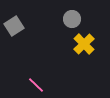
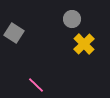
gray square: moved 7 px down; rotated 24 degrees counterclockwise
